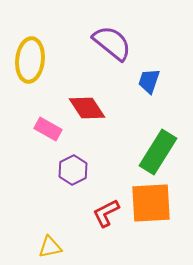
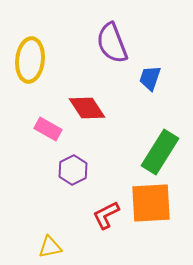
purple semicircle: rotated 150 degrees counterclockwise
blue trapezoid: moved 1 px right, 3 px up
green rectangle: moved 2 px right
red L-shape: moved 2 px down
